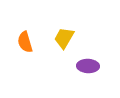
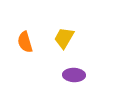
purple ellipse: moved 14 px left, 9 px down
